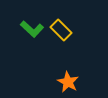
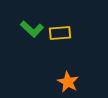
yellow rectangle: moved 1 px left, 3 px down; rotated 50 degrees counterclockwise
